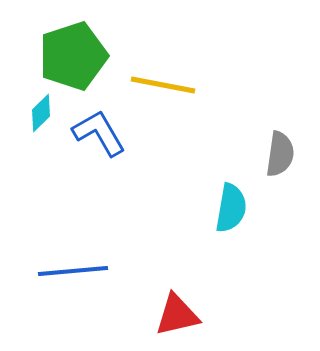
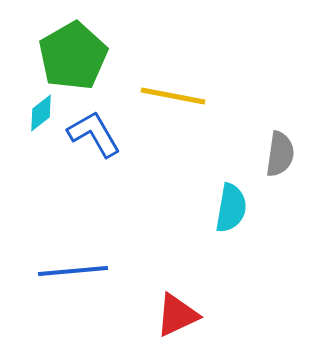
green pentagon: rotated 12 degrees counterclockwise
yellow line: moved 10 px right, 11 px down
cyan diamond: rotated 6 degrees clockwise
blue L-shape: moved 5 px left, 1 px down
red triangle: rotated 12 degrees counterclockwise
